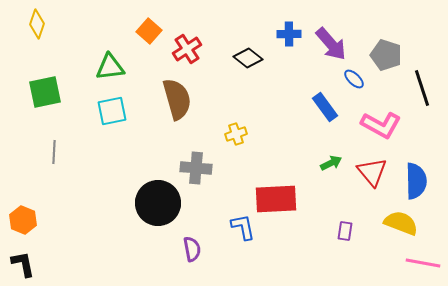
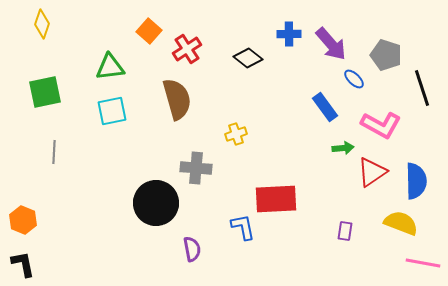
yellow diamond: moved 5 px right
green arrow: moved 12 px right, 15 px up; rotated 20 degrees clockwise
red triangle: rotated 36 degrees clockwise
black circle: moved 2 px left
